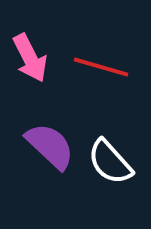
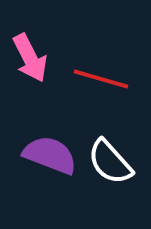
red line: moved 12 px down
purple semicircle: moved 9 px down; rotated 22 degrees counterclockwise
